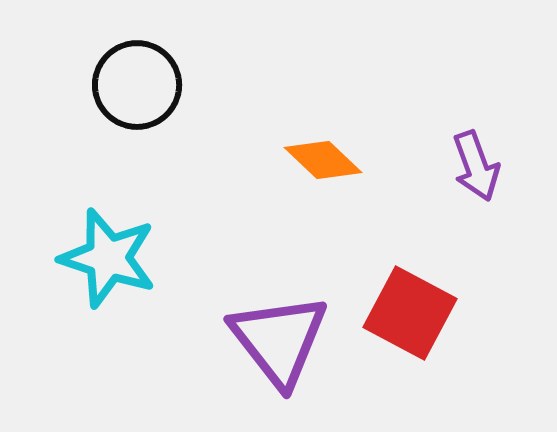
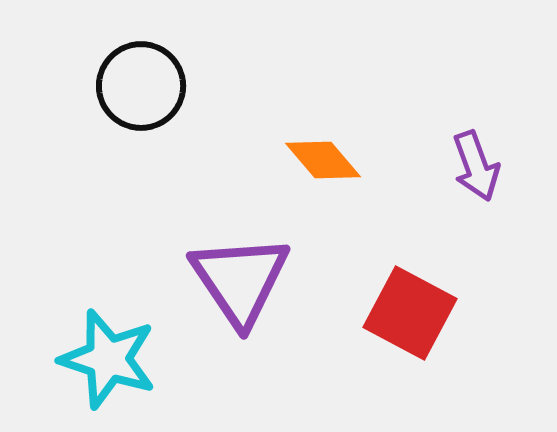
black circle: moved 4 px right, 1 px down
orange diamond: rotated 6 degrees clockwise
cyan star: moved 101 px down
purple triangle: moved 39 px left, 60 px up; rotated 4 degrees clockwise
